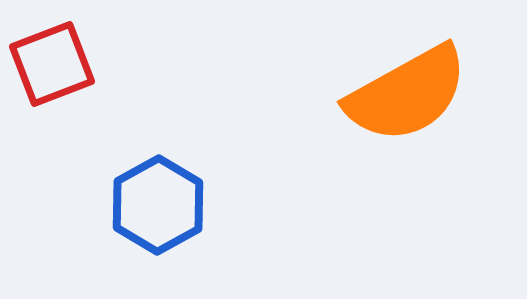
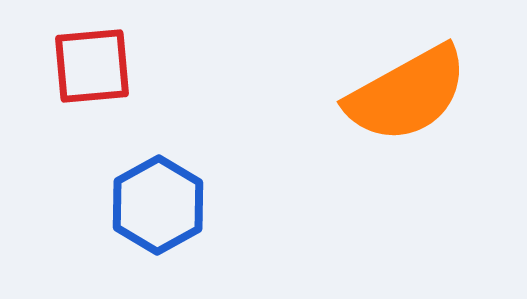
red square: moved 40 px right, 2 px down; rotated 16 degrees clockwise
